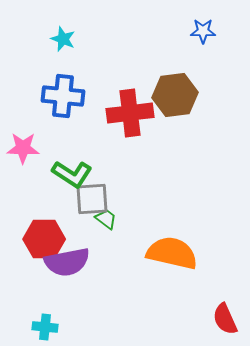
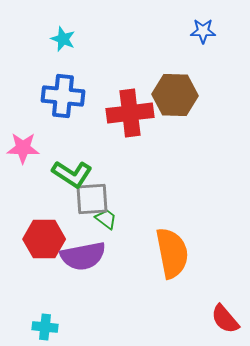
brown hexagon: rotated 9 degrees clockwise
orange semicircle: rotated 66 degrees clockwise
purple semicircle: moved 16 px right, 6 px up
red semicircle: rotated 16 degrees counterclockwise
